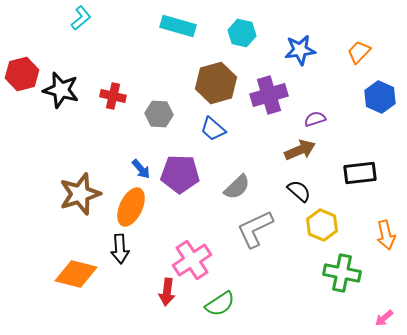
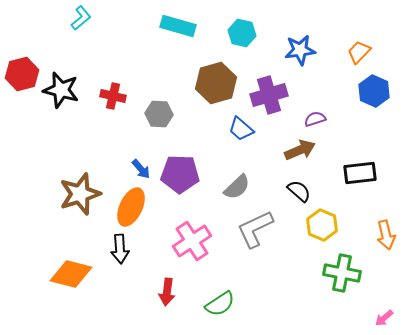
blue hexagon: moved 6 px left, 6 px up
blue trapezoid: moved 28 px right
pink cross: moved 19 px up
orange diamond: moved 5 px left
